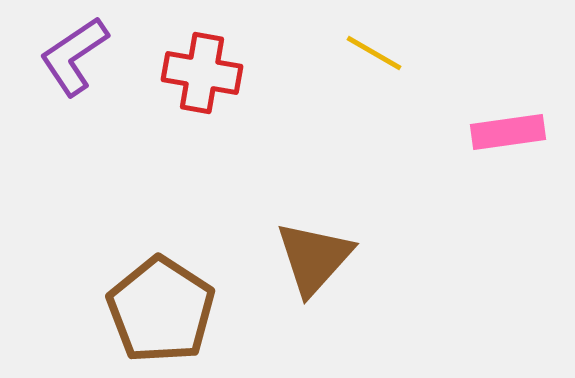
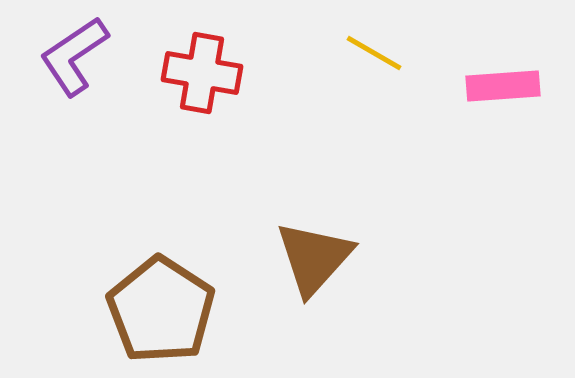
pink rectangle: moved 5 px left, 46 px up; rotated 4 degrees clockwise
